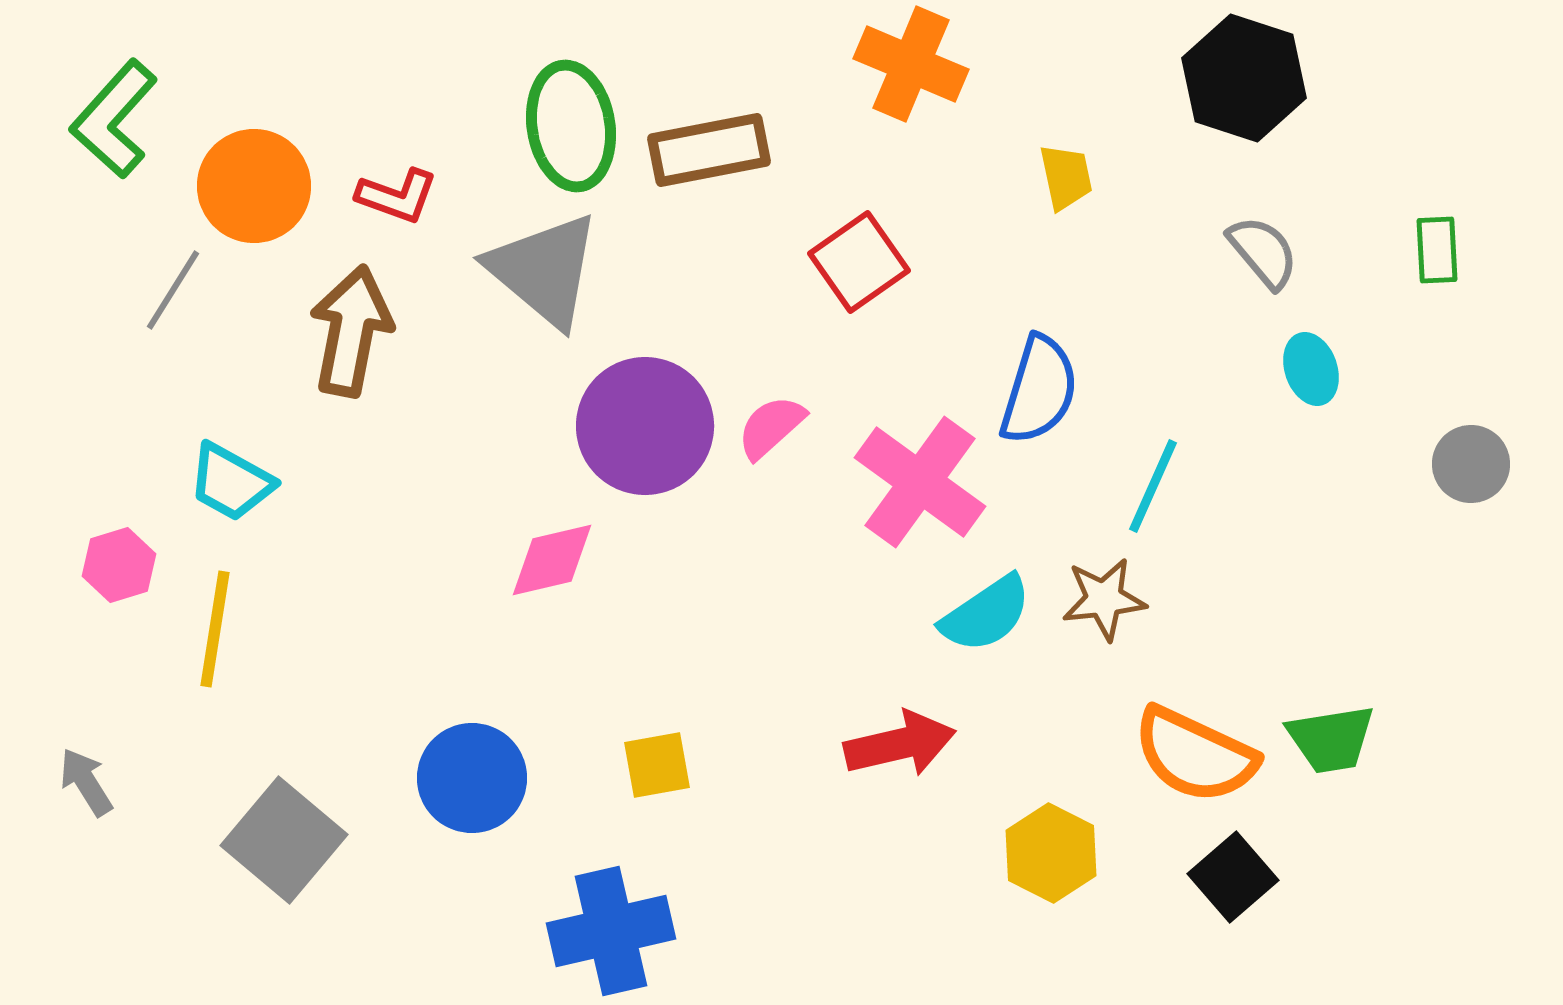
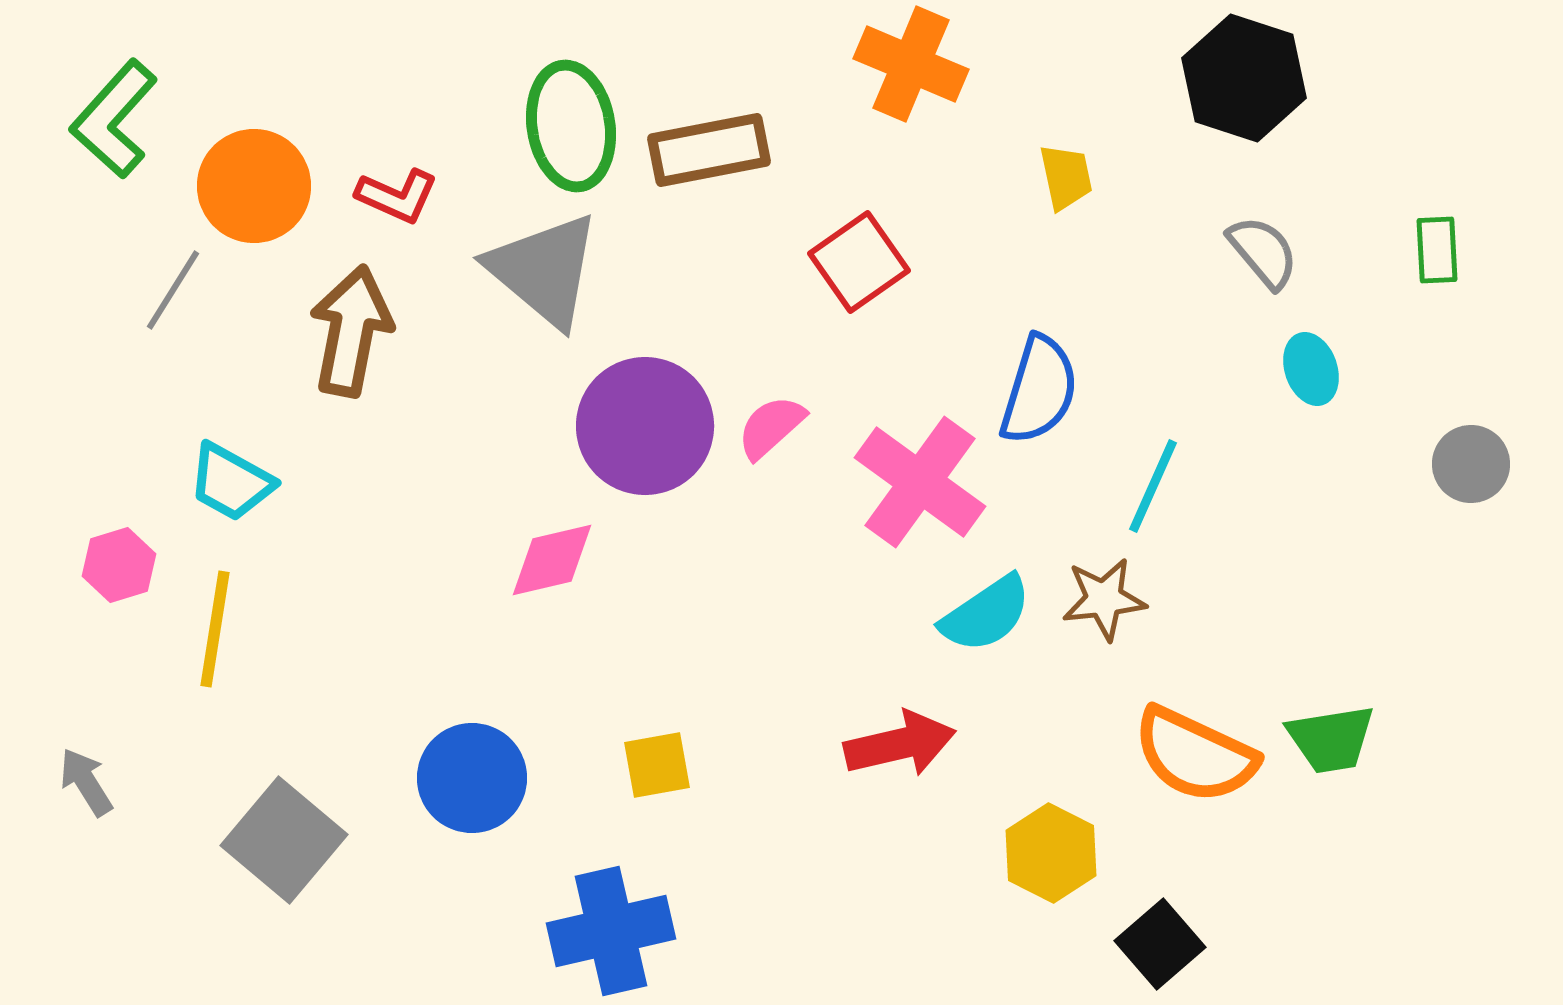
red L-shape: rotated 4 degrees clockwise
black square: moved 73 px left, 67 px down
